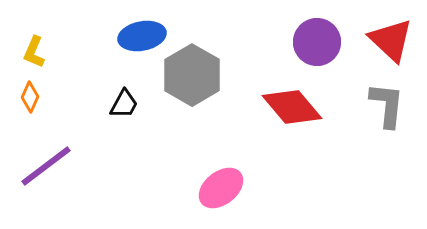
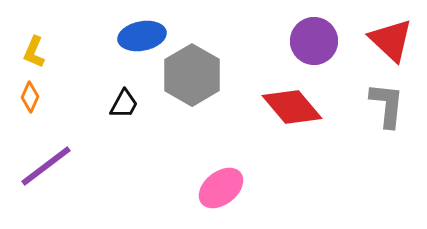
purple circle: moved 3 px left, 1 px up
